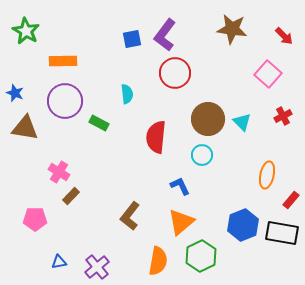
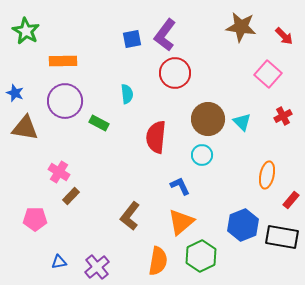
brown star: moved 9 px right, 2 px up
black rectangle: moved 4 px down
